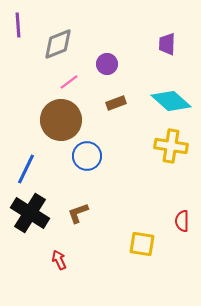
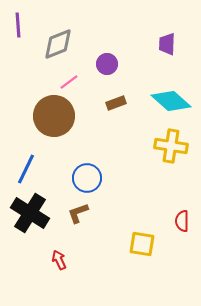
brown circle: moved 7 px left, 4 px up
blue circle: moved 22 px down
